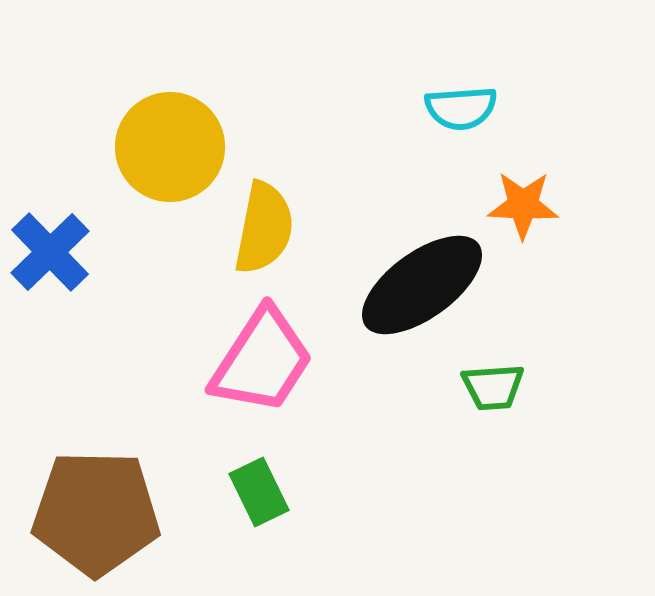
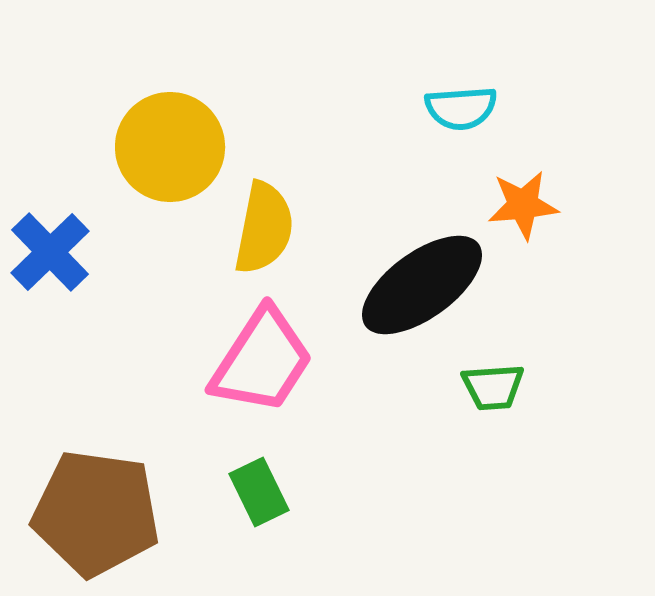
orange star: rotated 8 degrees counterclockwise
brown pentagon: rotated 7 degrees clockwise
